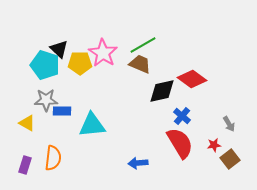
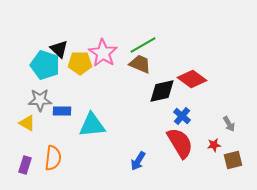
gray star: moved 6 px left
brown square: moved 3 px right, 1 px down; rotated 24 degrees clockwise
blue arrow: moved 2 px up; rotated 54 degrees counterclockwise
